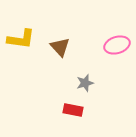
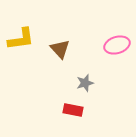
yellow L-shape: rotated 16 degrees counterclockwise
brown triangle: moved 2 px down
